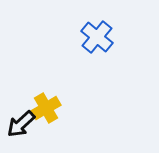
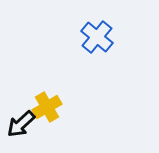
yellow cross: moved 1 px right, 1 px up
